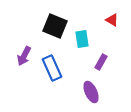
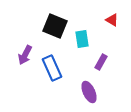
purple arrow: moved 1 px right, 1 px up
purple ellipse: moved 2 px left
